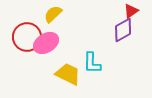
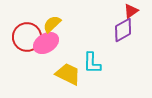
yellow semicircle: moved 1 px left, 10 px down
